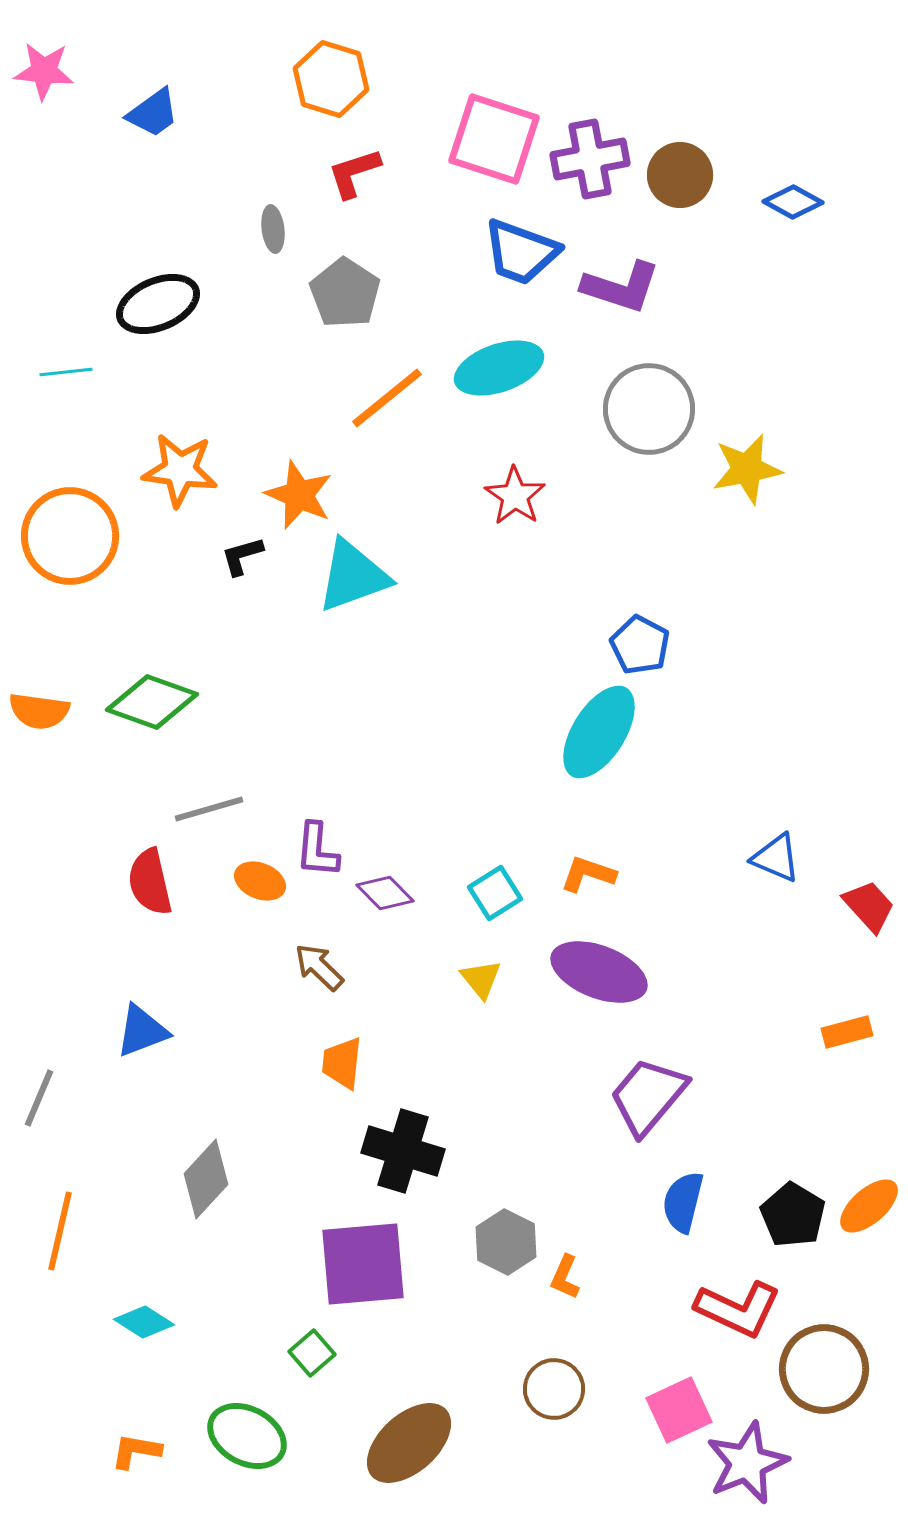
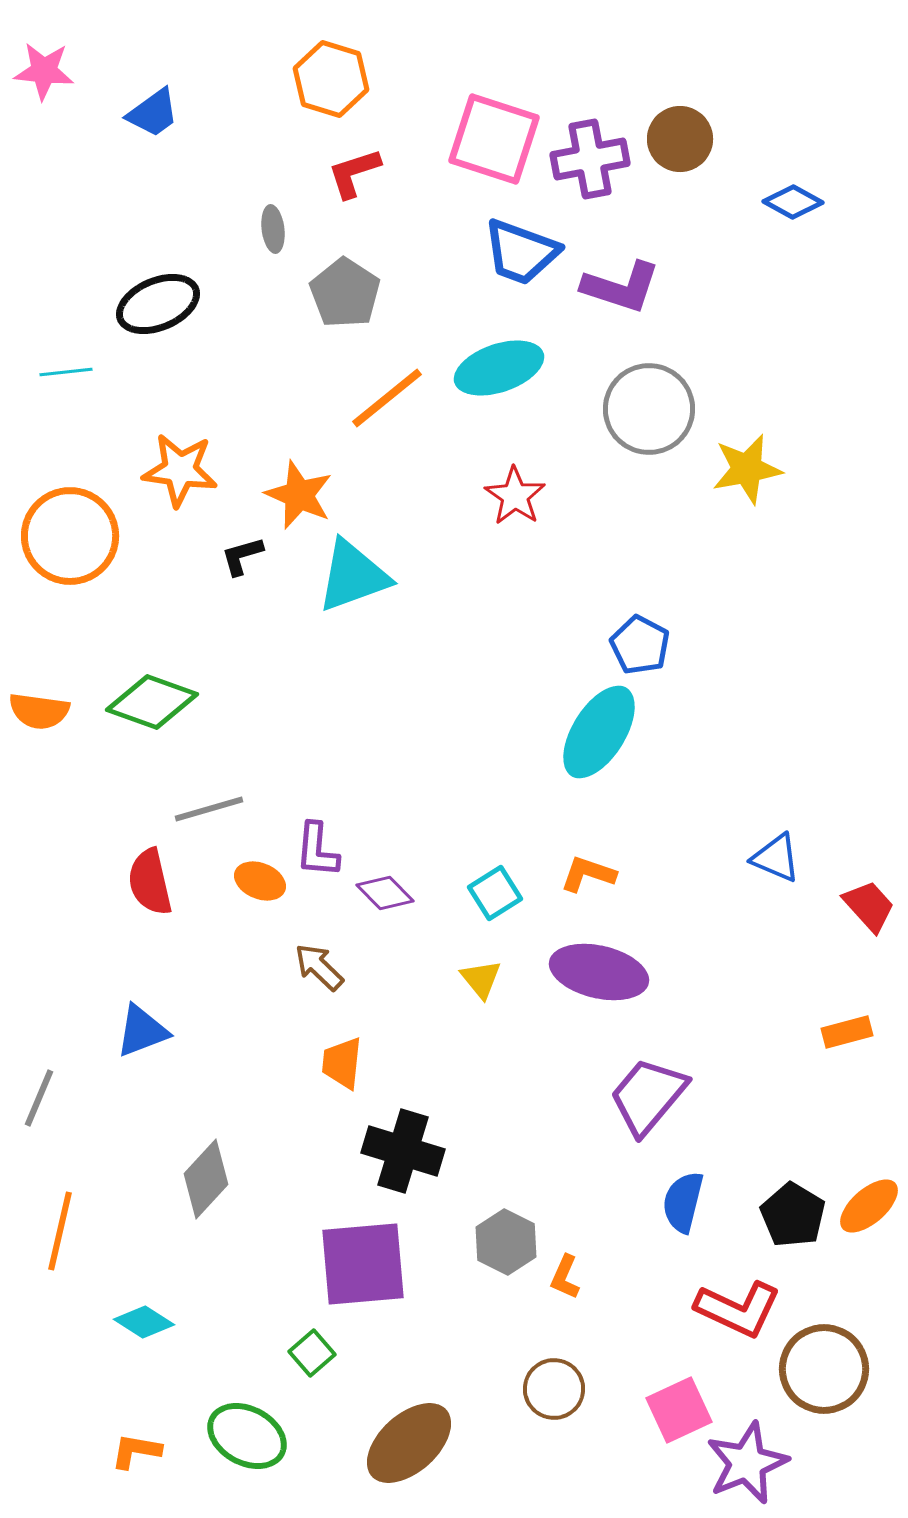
brown circle at (680, 175): moved 36 px up
purple ellipse at (599, 972): rotated 8 degrees counterclockwise
